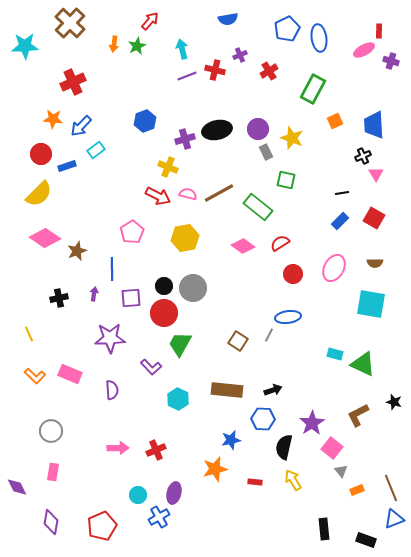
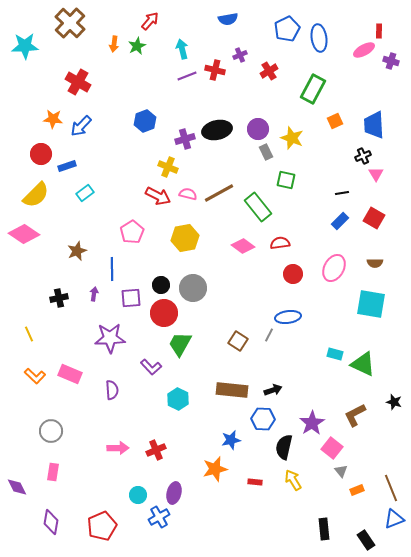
red cross at (73, 82): moved 5 px right; rotated 35 degrees counterclockwise
cyan rectangle at (96, 150): moved 11 px left, 43 px down
yellow semicircle at (39, 194): moved 3 px left, 1 px down
green rectangle at (258, 207): rotated 12 degrees clockwise
pink diamond at (45, 238): moved 21 px left, 4 px up
red semicircle at (280, 243): rotated 24 degrees clockwise
black circle at (164, 286): moved 3 px left, 1 px up
brown rectangle at (227, 390): moved 5 px right
brown L-shape at (358, 415): moved 3 px left
black rectangle at (366, 540): rotated 36 degrees clockwise
